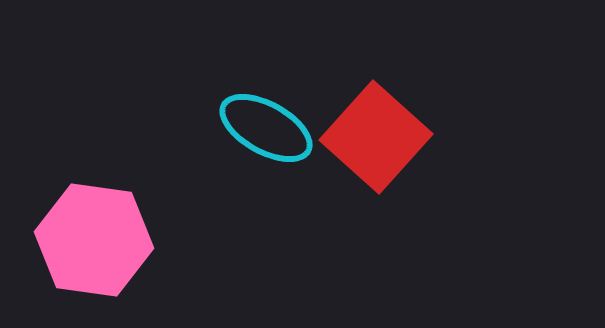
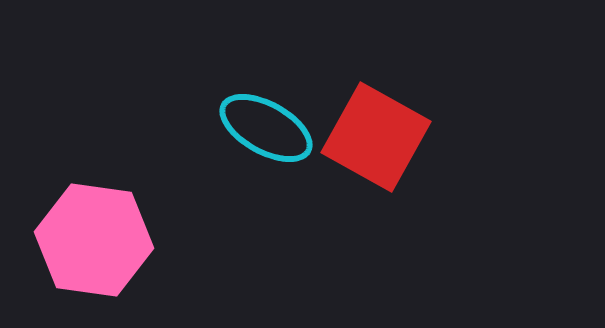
red square: rotated 13 degrees counterclockwise
